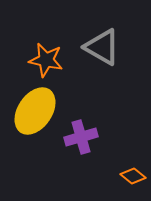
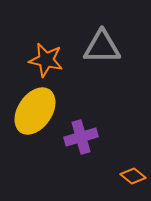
gray triangle: rotated 30 degrees counterclockwise
